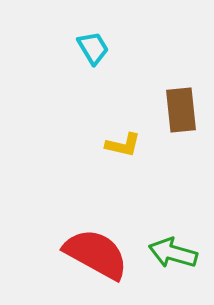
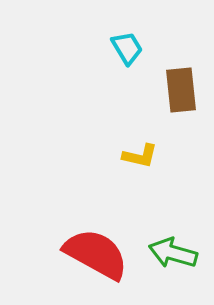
cyan trapezoid: moved 34 px right
brown rectangle: moved 20 px up
yellow L-shape: moved 17 px right, 11 px down
